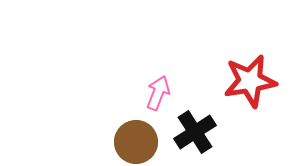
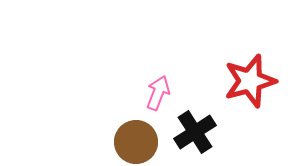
red star: rotated 6 degrees counterclockwise
